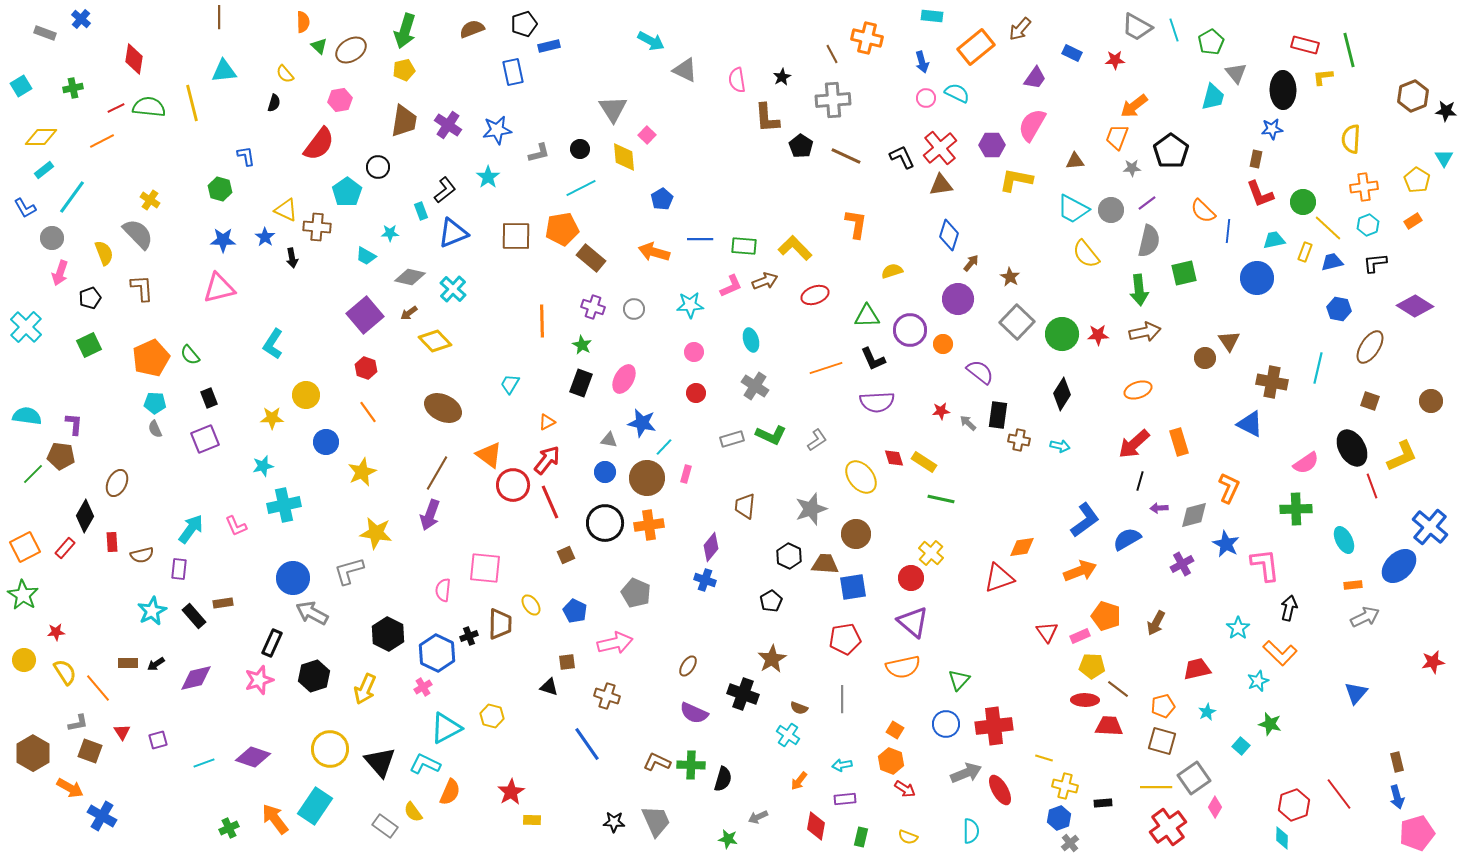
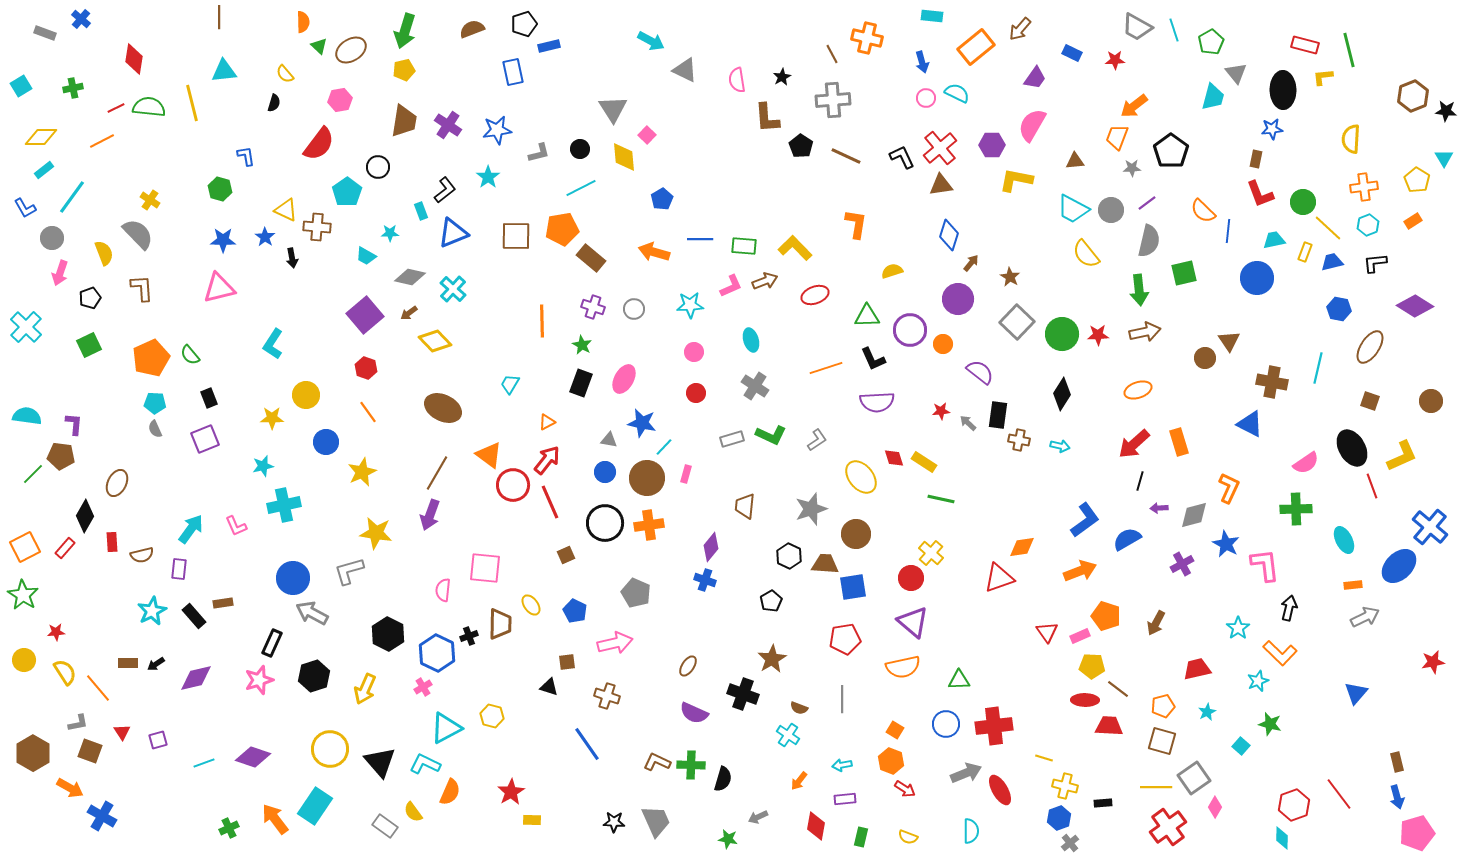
green triangle at (959, 680): rotated 45 degrees clockwise
